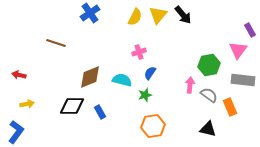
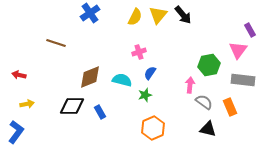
gray semicircle: moved 5 px left, 7 px down
orange hexagon: moved 2 px down; rotated 15 degrees counterclockwise
